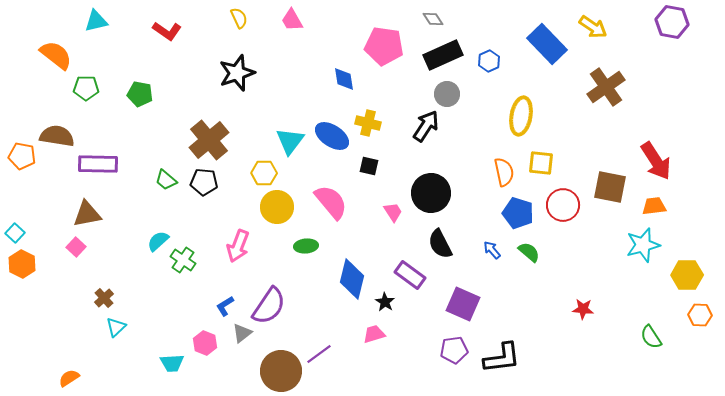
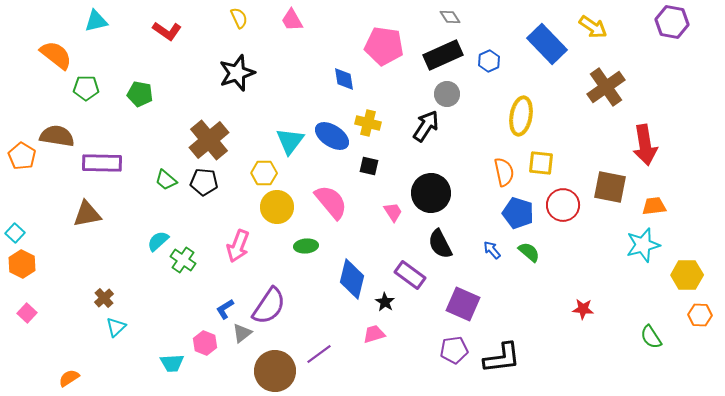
gray diamond at (433, 19): moved 17 px right, 2 px up
orange pentagon at (22, 156): rotated 20 degrees clockwise
red arrow at (656, 161): moved 11 px left, 16 px up; rotated 24 degrees clockwise
purple rectangle at (98, 164): moved 4 px right, 1 px up
pink square at (76, 247): moved 49 px left, 66 px down
blue L-shape at (225, 306): moved 3 px down
brown circle at (281, 371): moved 6 px left
